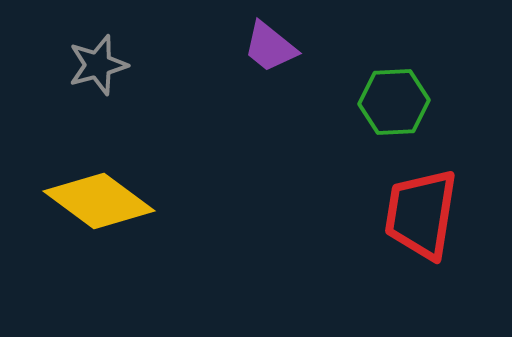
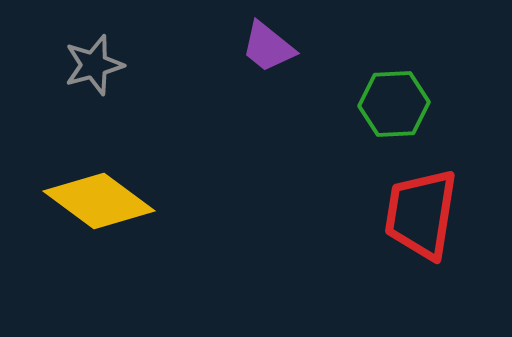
purple trapezoid: moved 2 px left
gray star: moved 4 px left
green hexagon: moved 2 px down
